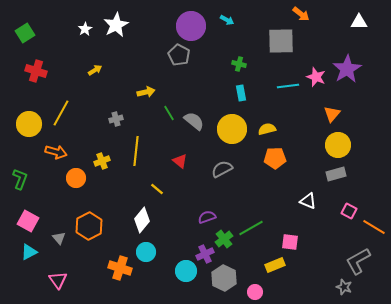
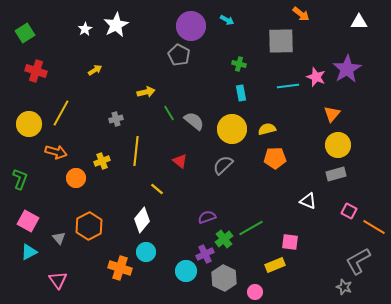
gray semicircle at (222, 169): moved 1 px right, 4 px up; rotated 15 degrees counterclockwise
